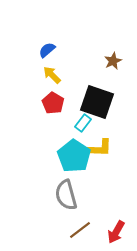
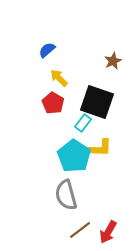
yellow arrow: moved 7 px right, 3 px down
red arrow: moved 8 px left
